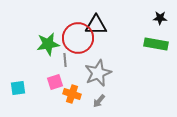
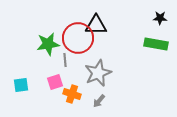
cyan square: moved 3 px right, 3 px up
